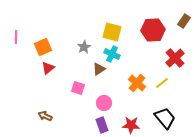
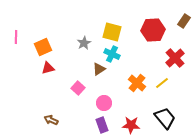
gray star: moved 4 px up
red triangle: rotated 24 degrees clockwise
pink square: rotated 24 degrees clockwise
brown arrow: moved 6 px right, 4 px down
